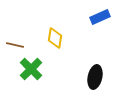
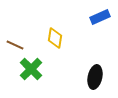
brown line: rotated 12 degrees clockwise
